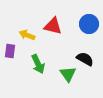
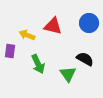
blue circle: moved 1 px up
